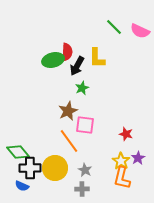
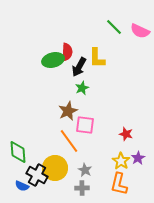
black arrow: moved 2 px right, 1 px down
green diamond: rotated 35 degrees clockwise
black cross: moved 7 px right, 7 px down; rotated 30 degrees clockwise
orange L-shape: moved 3 px left, 6 px down
gray cross: moved 1 px up
